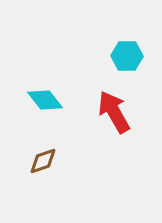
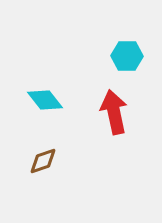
red arrow: rotated 18 degrees clockwise
